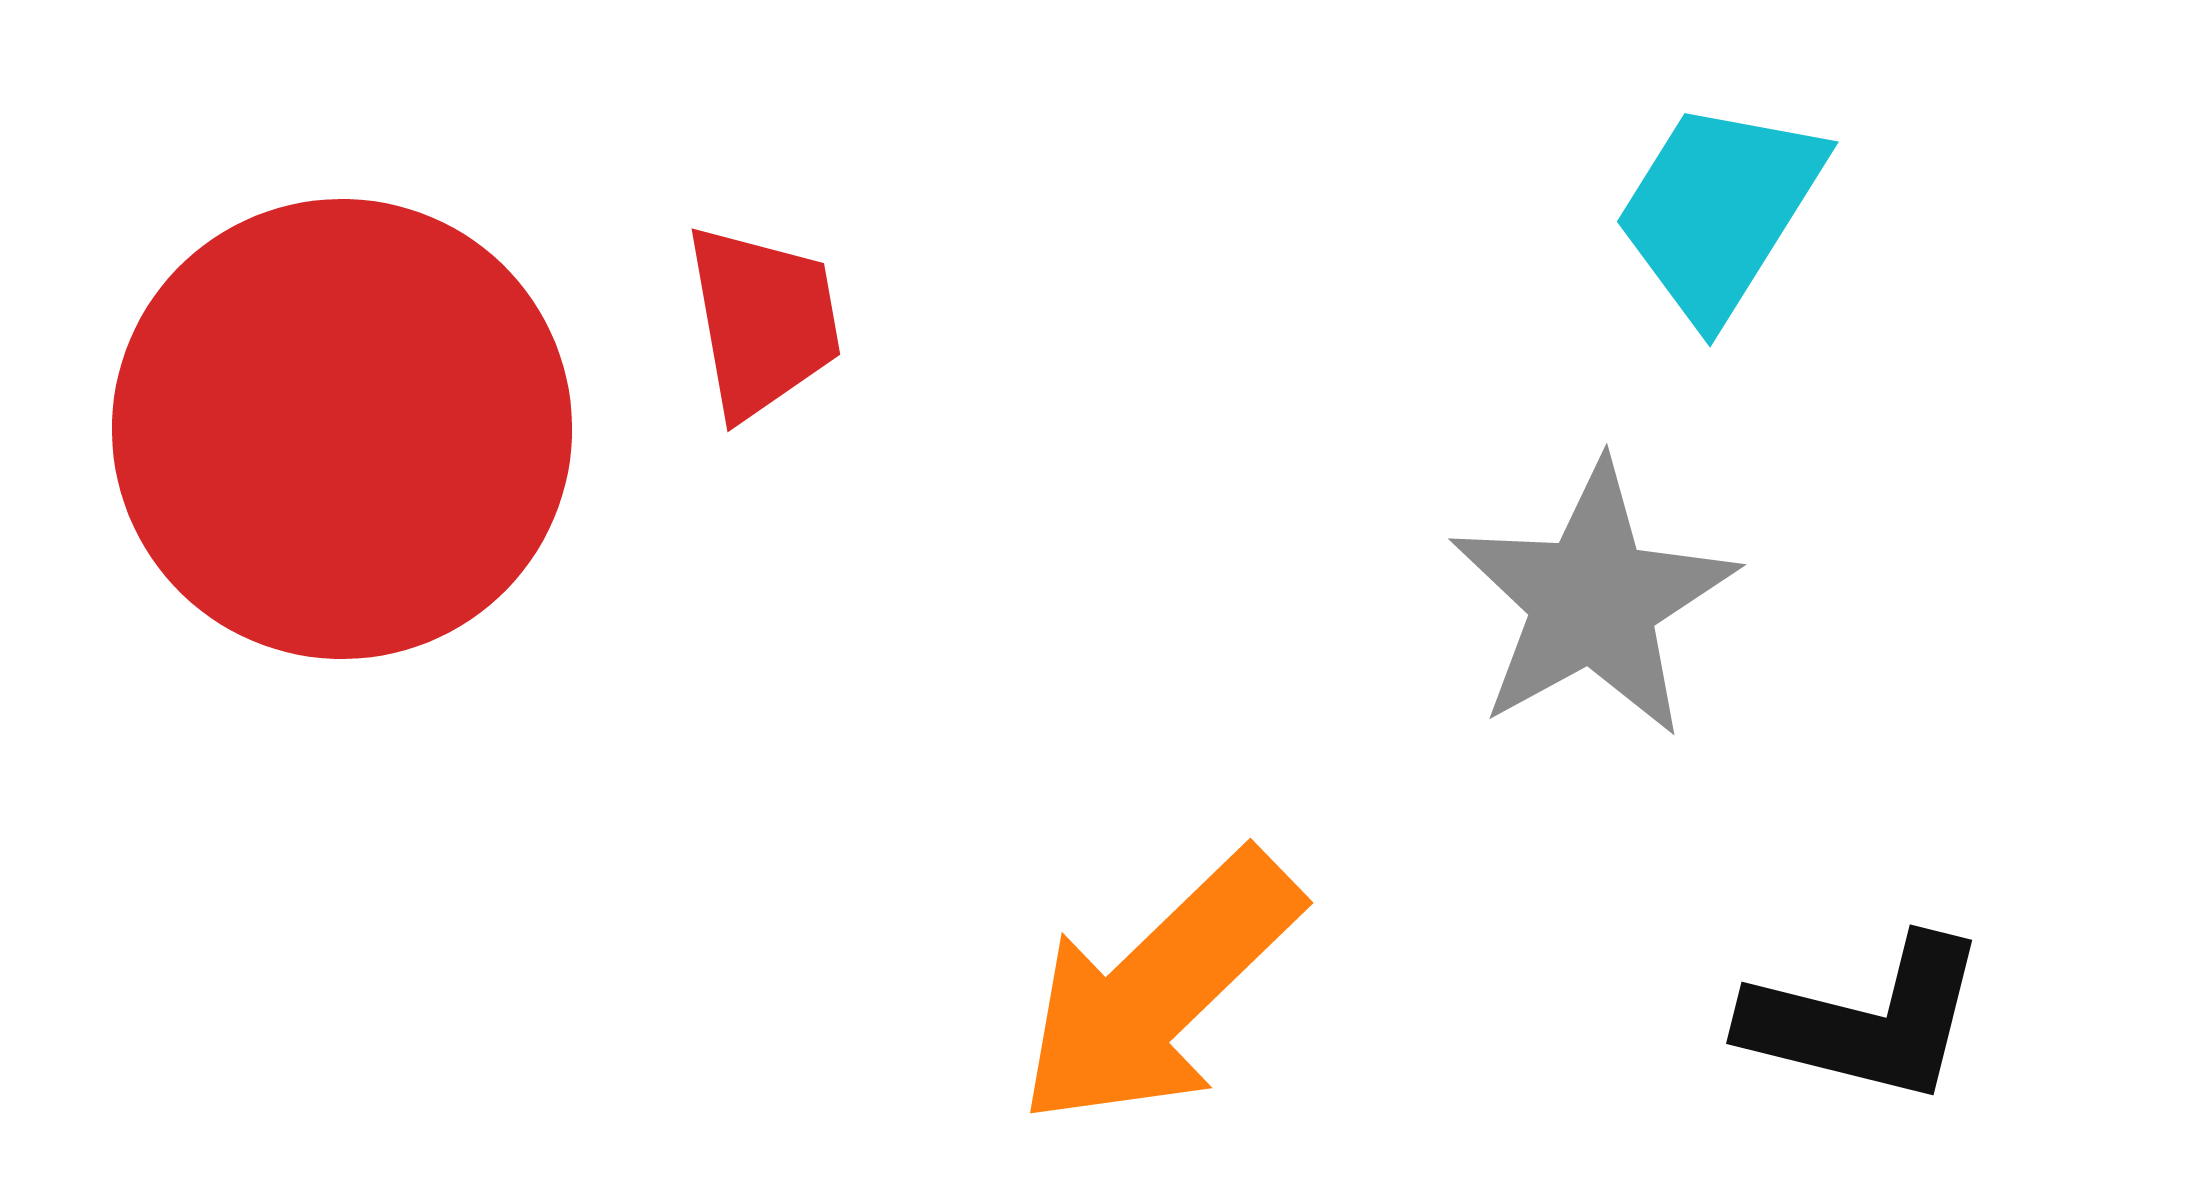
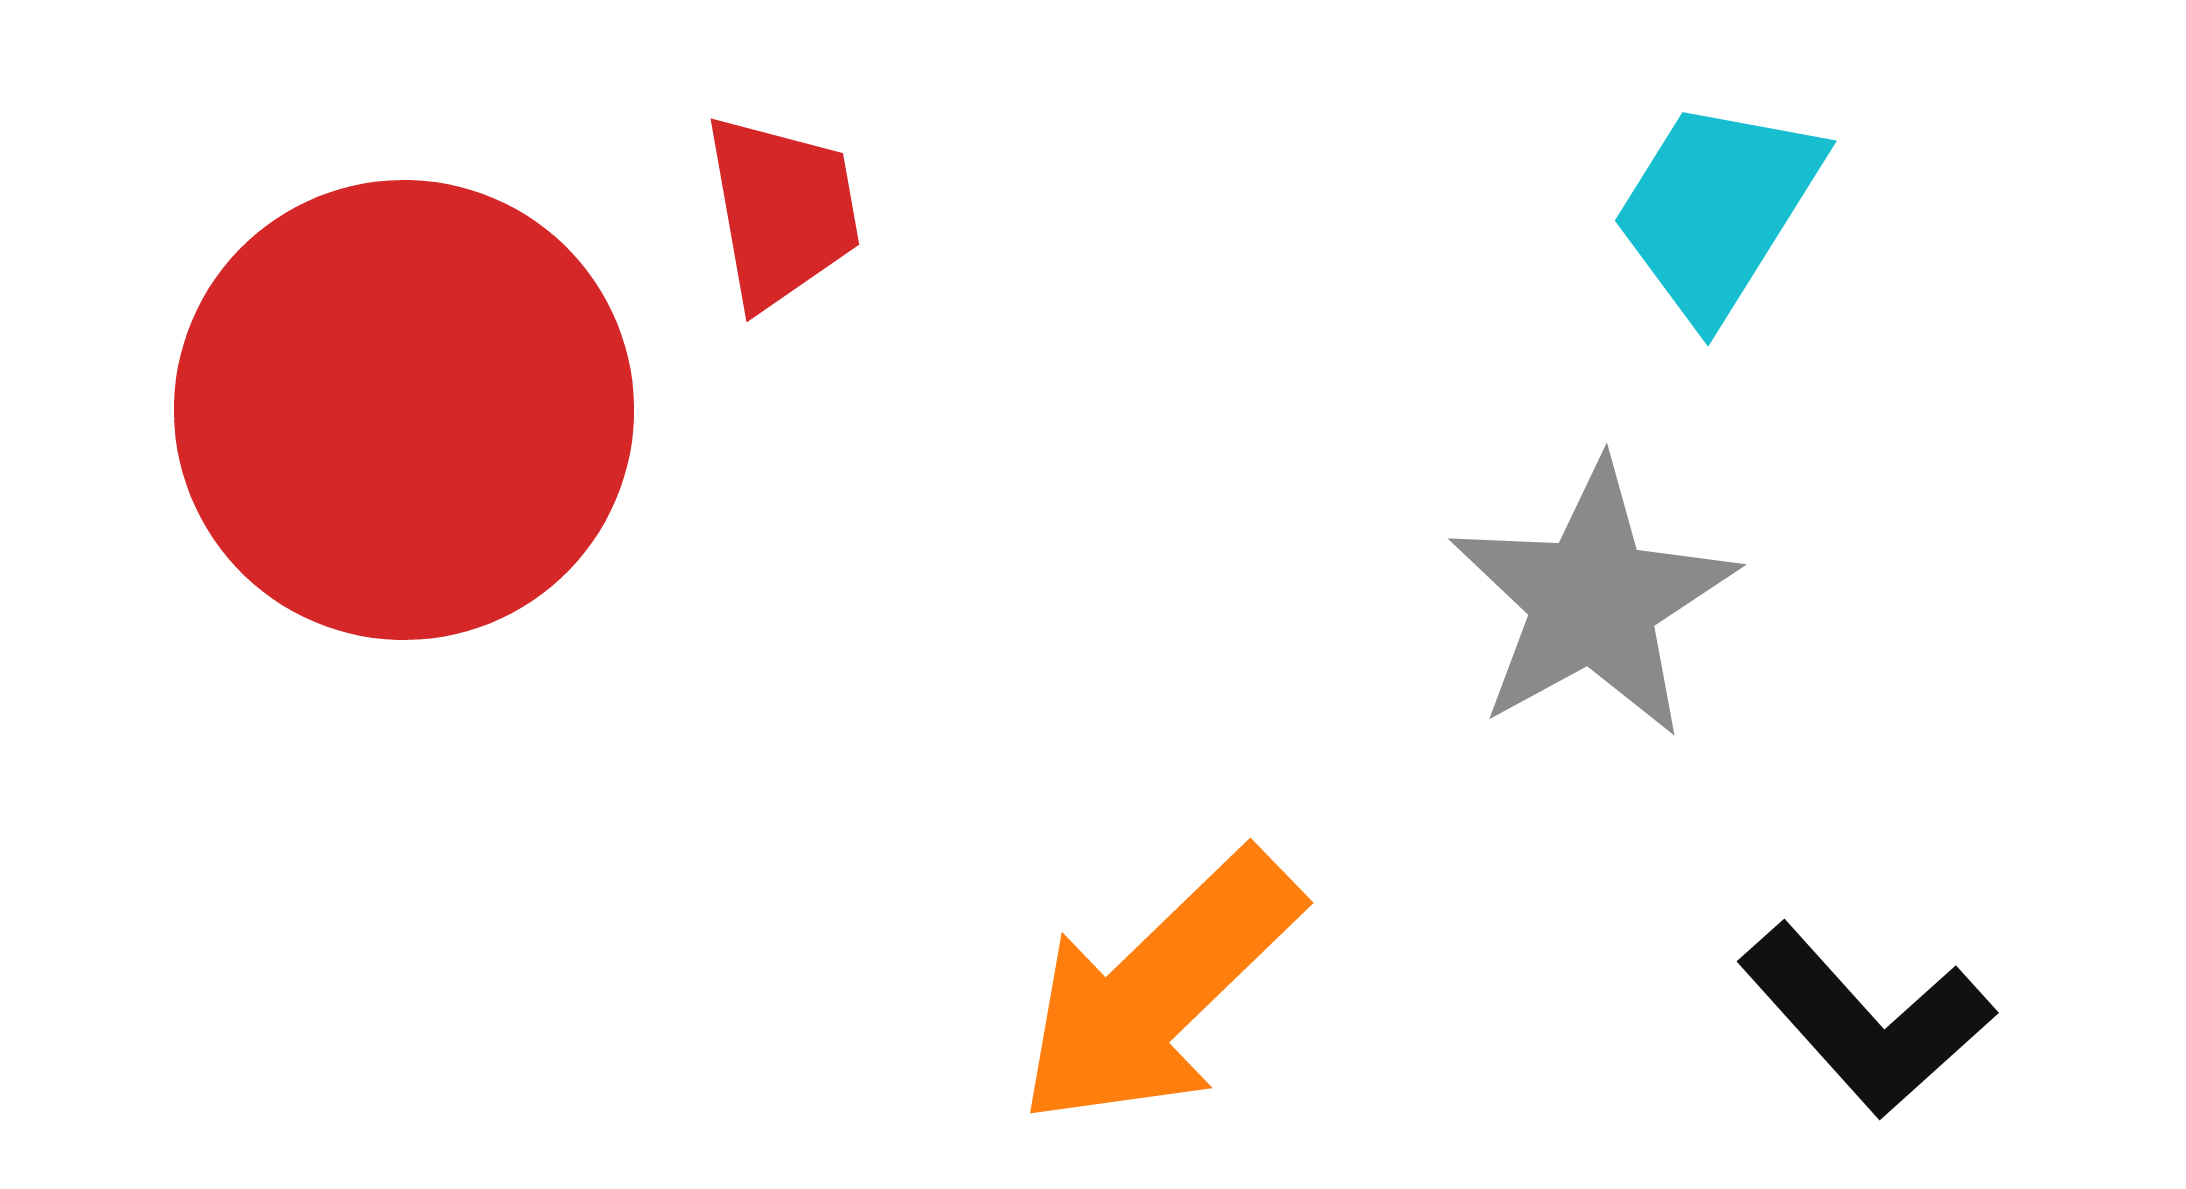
cyan trapezoid: moved 2 px left, 1 px up
red trapezoid: moved 19 px right, 110 px up
red circle: moved 62 px right, 19 px up
black L-shape: rotated 34 degrees clockwise
